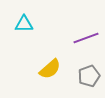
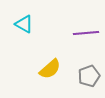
cyan triangle: rotated 30 degrees clockwise
purple line: moved 5 px up; rotated 15 degrees clockwise
